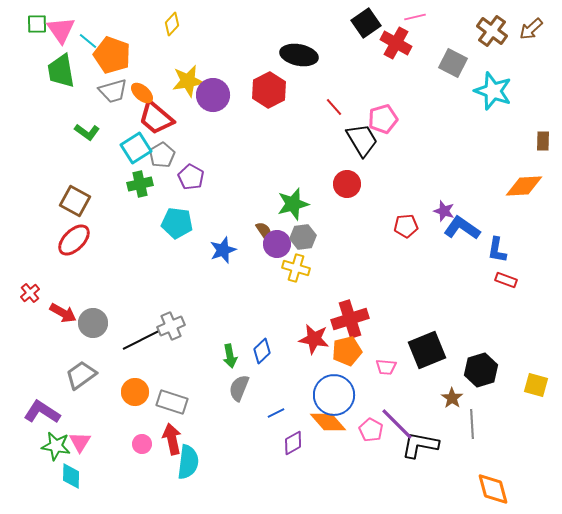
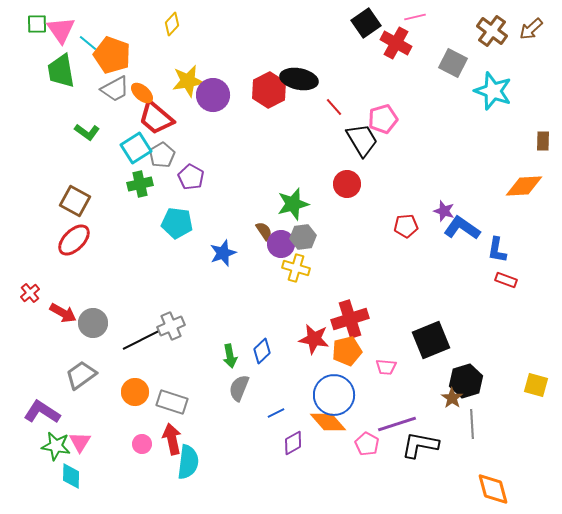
cyan line at (88, 41): moved 2 px down
black ellipse at (299, 55): moved 24 px down
gray trapezoid at (113, 91): moved 2 px right, 2 px up; rotated 12 degrees counterclockwise
purple circle at (277, 244): moved 4 px right
blue star at (223, 250): moved 3 px down
black square at (427, 350): moved 4 px right, 10 px up
black hexagon at (481, 370): moved 15 px left, 11 px down
purple line at (397, 424): rotated 63 degrees counterclockwise
pink pentagon at (371, 430): moved 4 px left, 14 px down
